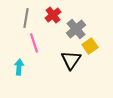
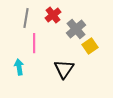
pink line: rotated 18 degrees clockwise
black triangle: moved 7 px left, 9 px down
cyan arrow: rotated 14 degrees counterclockwise
